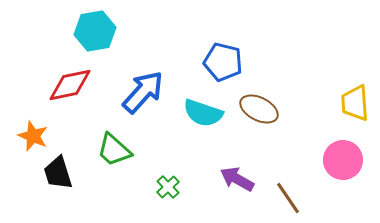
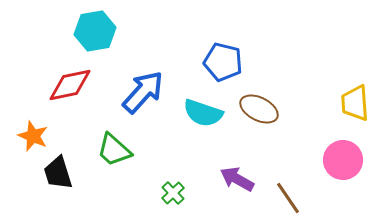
green cross: moved 5 px right, 6 px down
